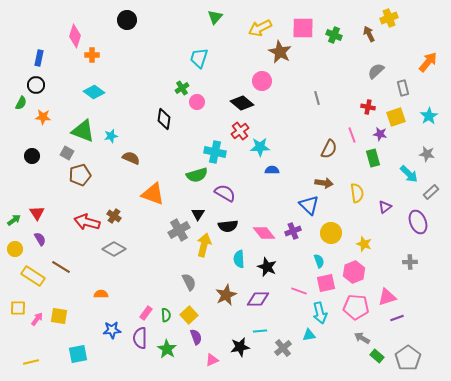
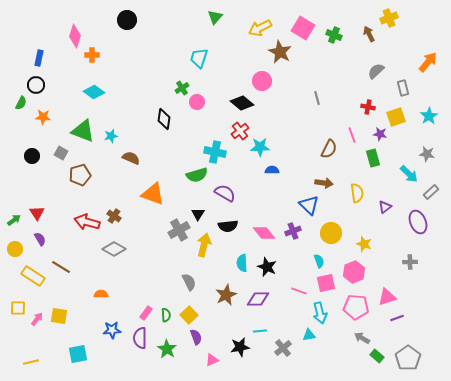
pink square at (303, 28): rotated 30 degrees clockwise
gray square at (67, 153): moved 6 px left
cyan semicircle at (239, 259): moved 3 px right, 4 px down
